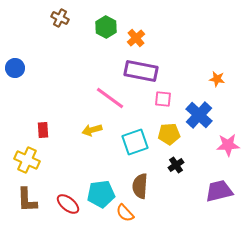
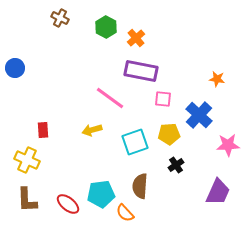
purple trapezoid: moved 1 px left, 1 px down; rotated 128 degrees clockwise
